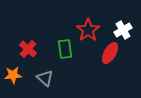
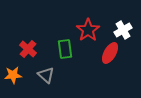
gray triangle: moved 1 px right, 3 px up
